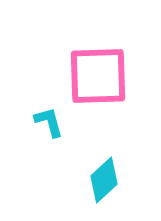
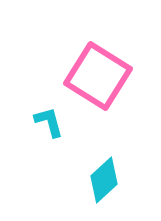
pink square: rotated 34 degrees clockwise
